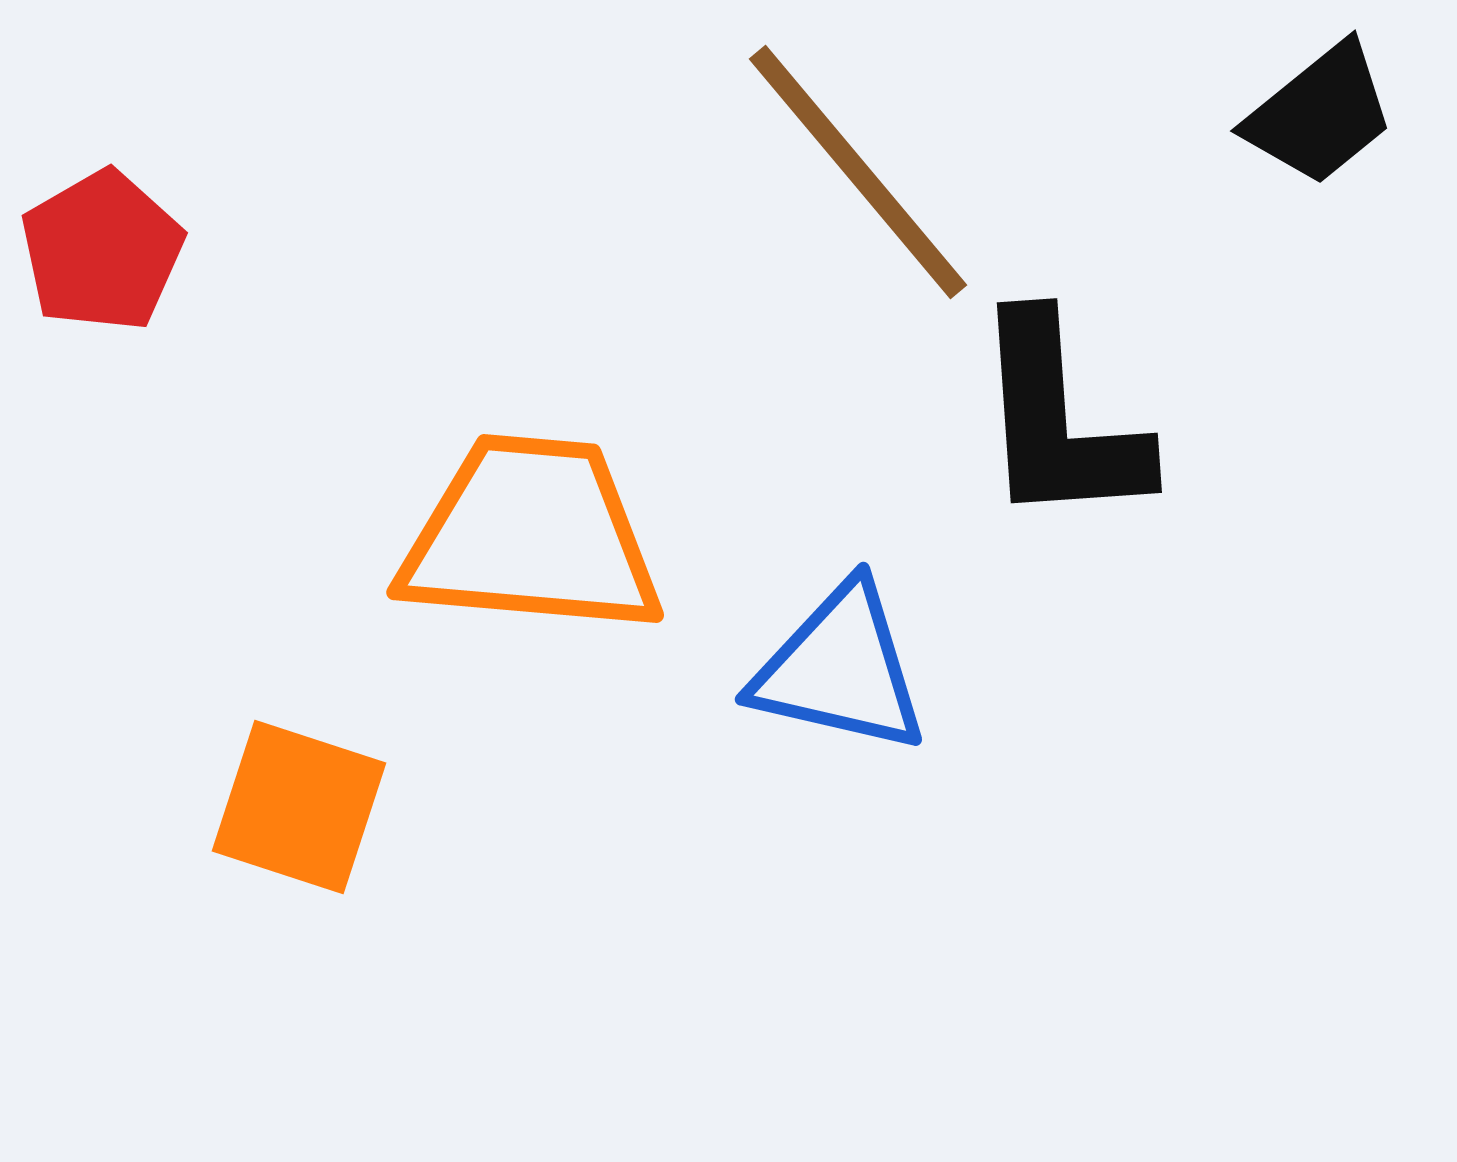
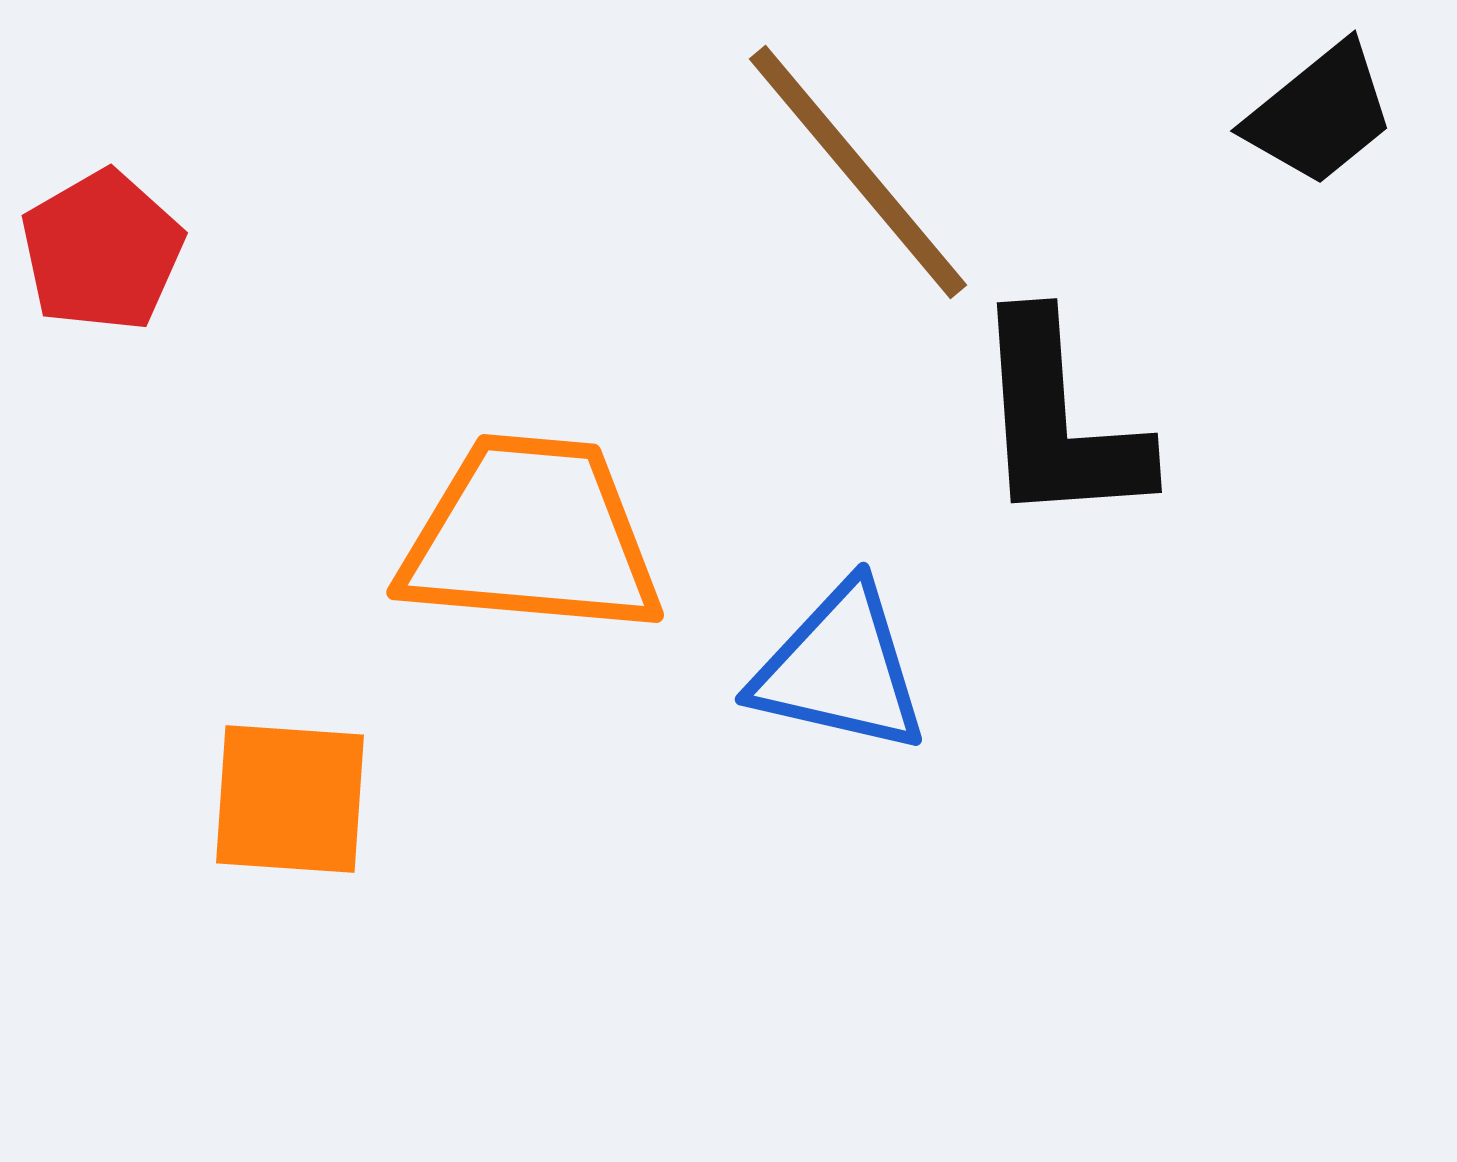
orange square: moved 9 px left, 8 px up; rotated 14 degrees counterclockwise
